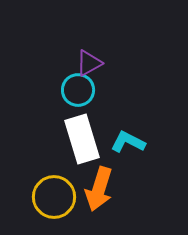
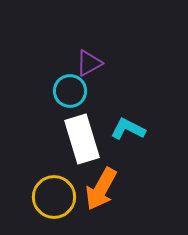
cyan circle: moved 8 px left, 1 px down
cyan L-shape: moved 13 px up
orange arrow: moved 2 px right; rotated 12 degrees clockwise
